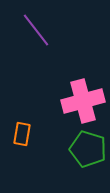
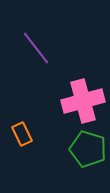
purple line: moved 18 px down
orange rectangle: rotated 35 degrees counterclockwise
